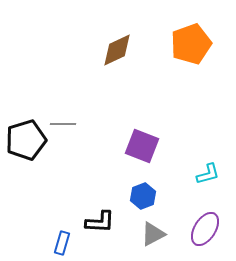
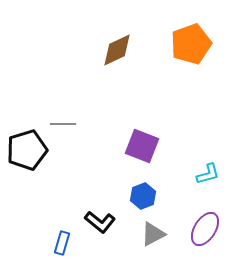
black pentagon: moved 1 px right, 10 px down
black L-shape: rotated 36 degrees clockwise
